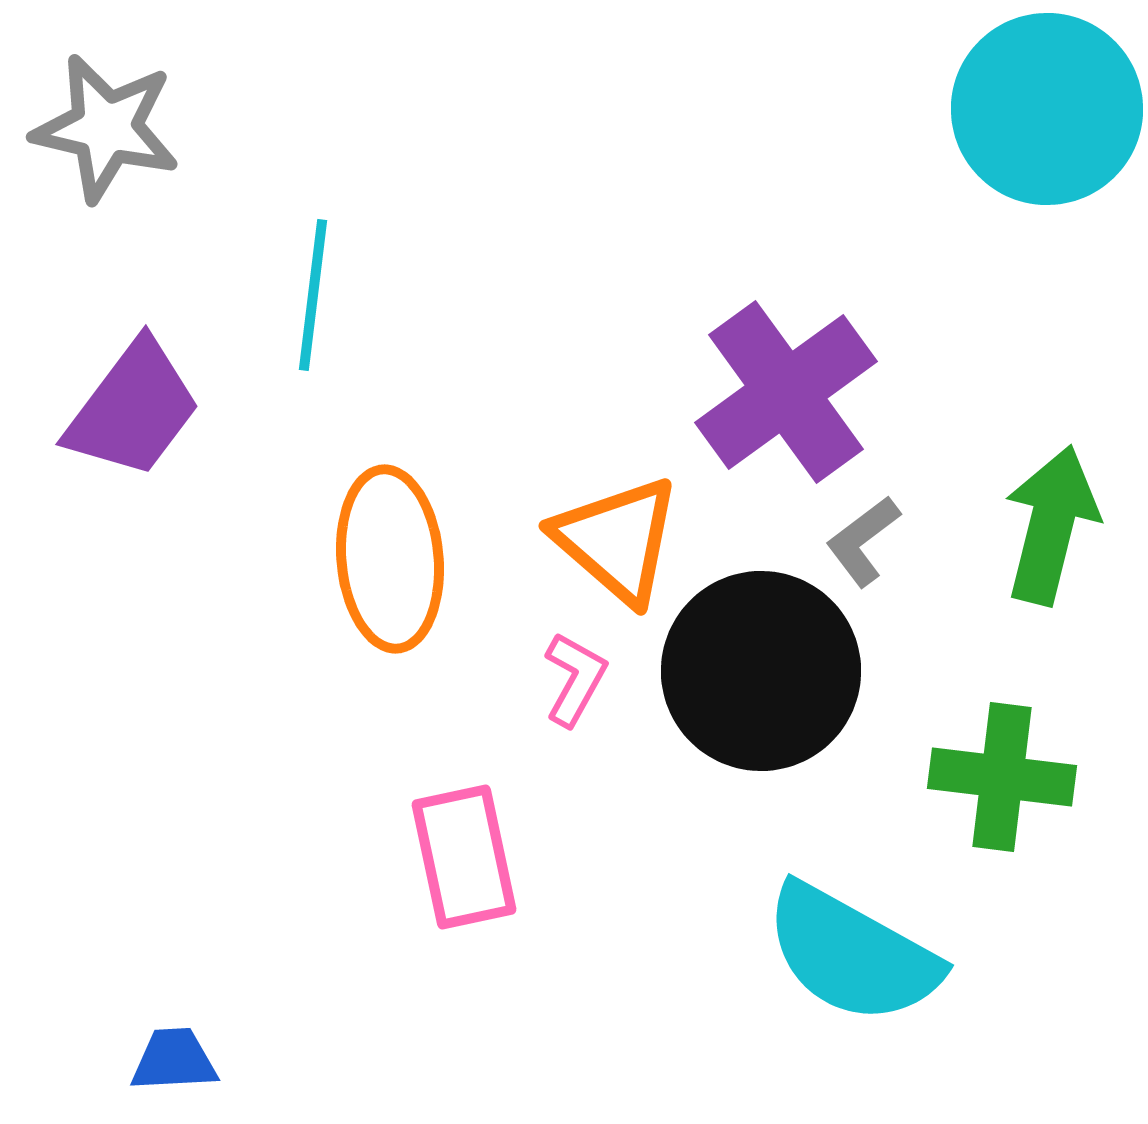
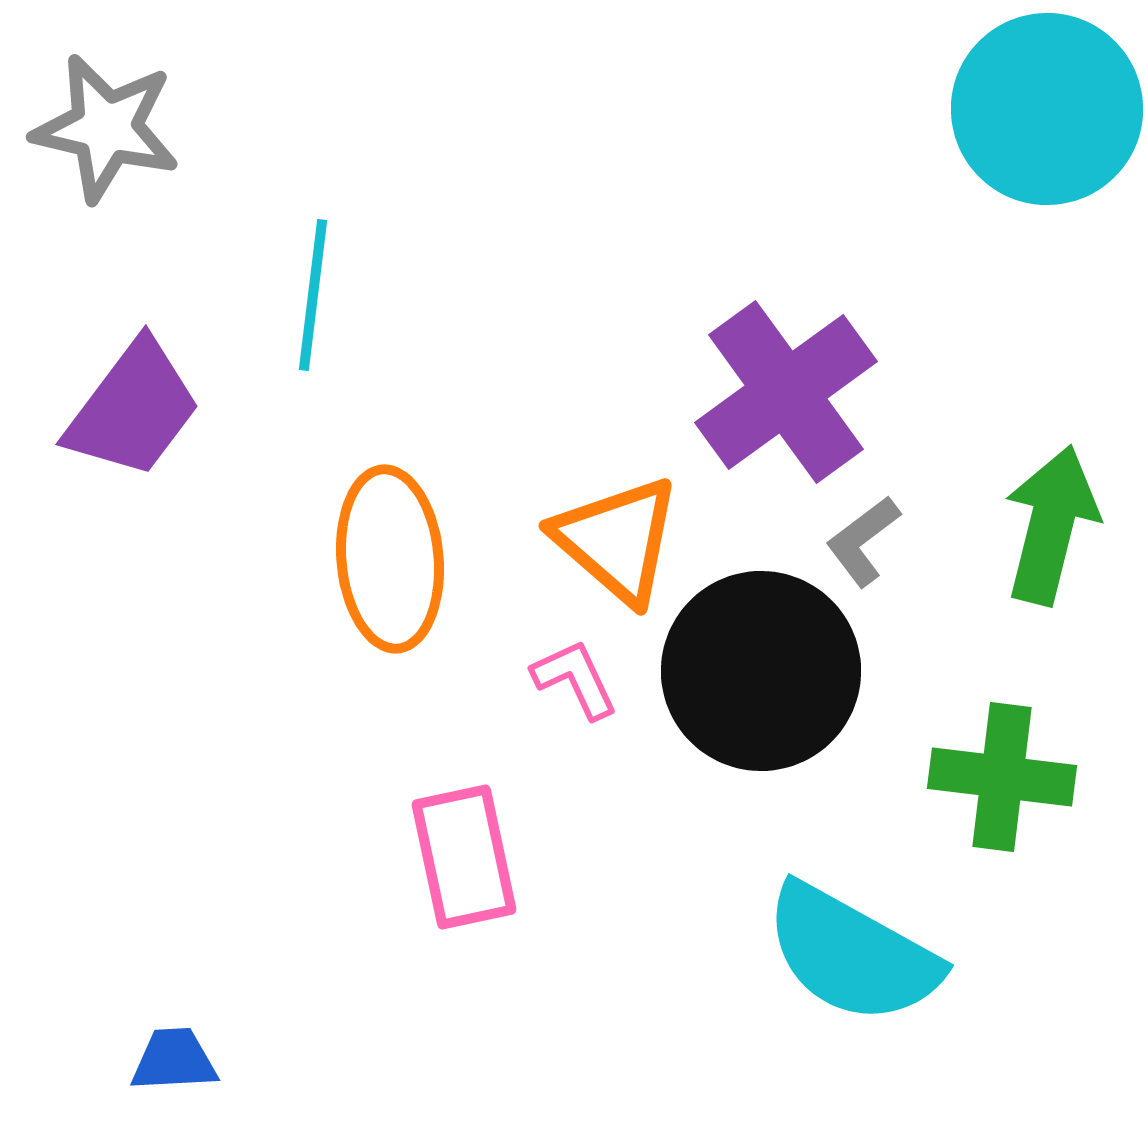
pink L-shape: rotated 54 degrees counterclockwise
